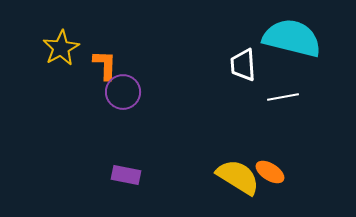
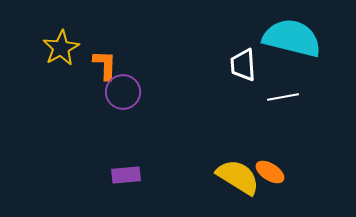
purple rectangle: rotated 16 degrees counterclockwise
